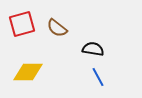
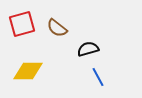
black semicircle: moved 5 px left; rotated 25 degrees counterclockwise
yellow diamond: moved 1 px up
